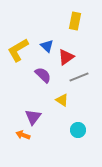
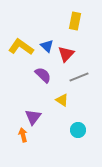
yellow L-shape: moved 3 px right, 3 px up; rotated 65 degrees clockwise
red triangle: moved 3 px up; rotated 12 degrees counterclockwise
orange arrow: rotated 56 degrees clockwise
